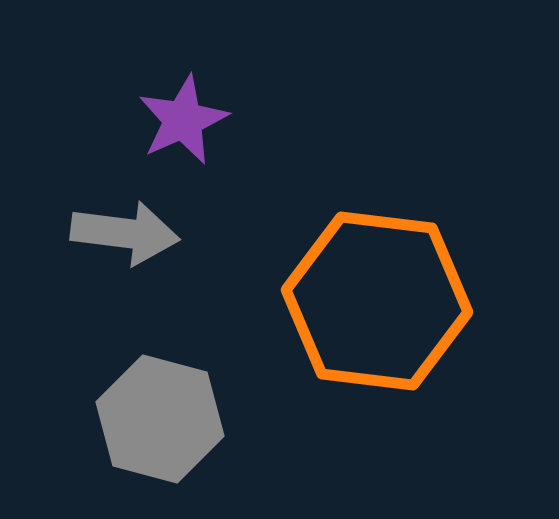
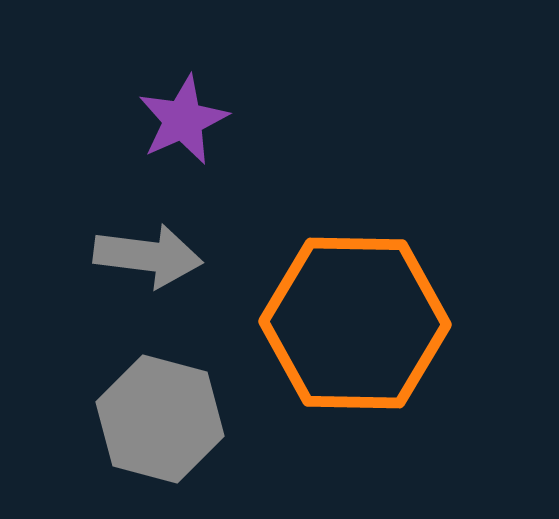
gray arrow: moved 23 px right, 23 px down
orange hexagon: moved 22 px left, 22 px down; rotated 6 degrees counterclockwise
